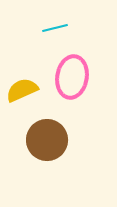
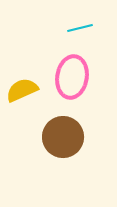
cyan line: moved 25 px right
brown circle: moved 16 px right, 3 px up
